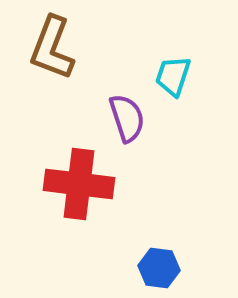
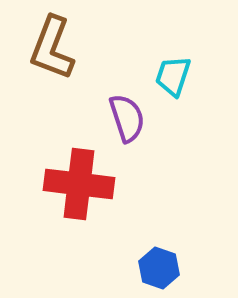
blue hexagon: rotated 12 degrees clockwise
